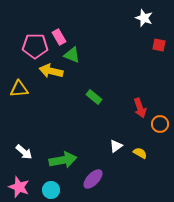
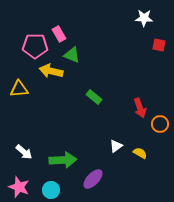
white star: rotated 18 degrees counterclockwise
pink rectangle: moved 3 px up
green arrow: rotated 8 degrees clockwise
